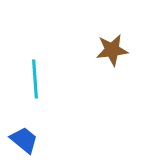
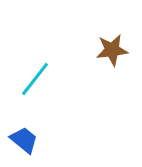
cyan line: rotated 42 degrees clockwise
